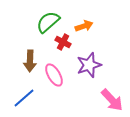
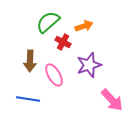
blue line: moved 4 px right, 1 px down; rotated 50 degrees clockwise
